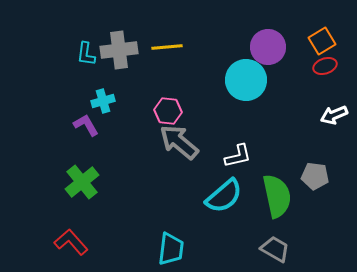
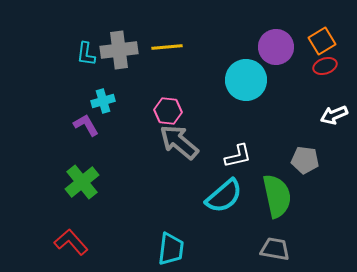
purple circle: moved 8 px right
gray pentagon: moved 10 px left, 16 px up
gray trapezoid: rotated 20 degrees counterclockwise
